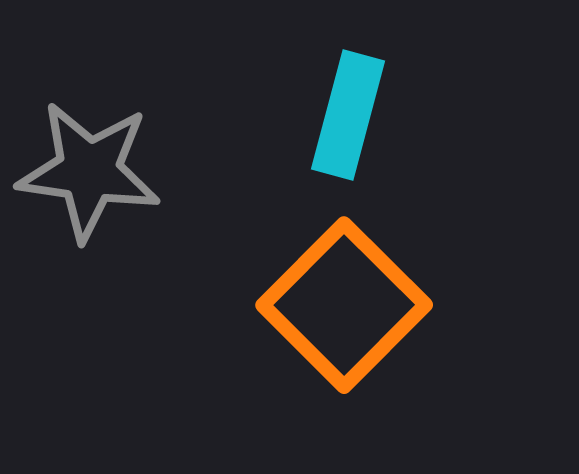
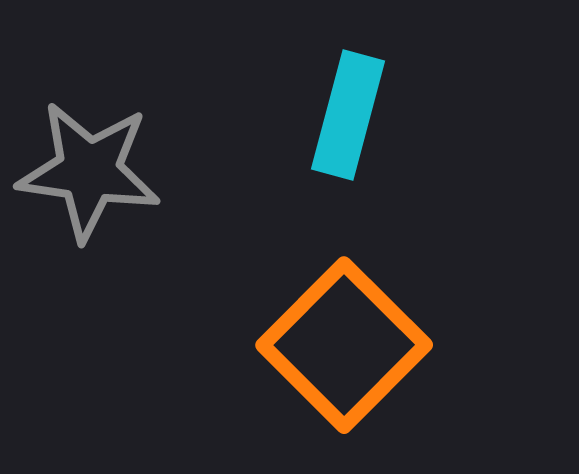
orange square: moved 40 px down
